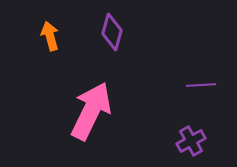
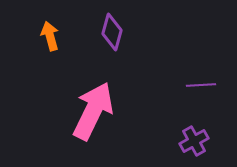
pink arrow: moved 2 px right
purple cross: moved 3 px right
